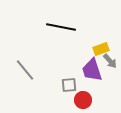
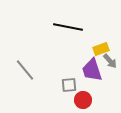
black line: moved 7 px right
